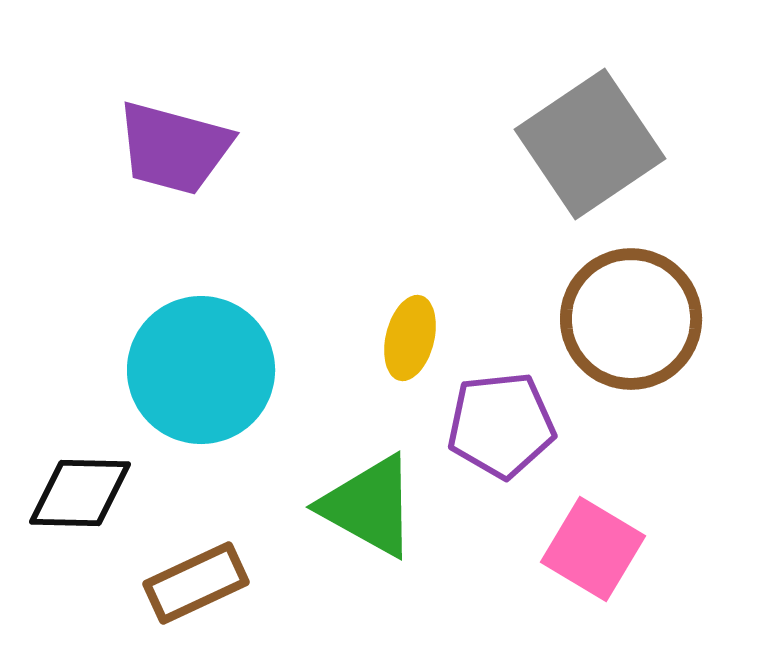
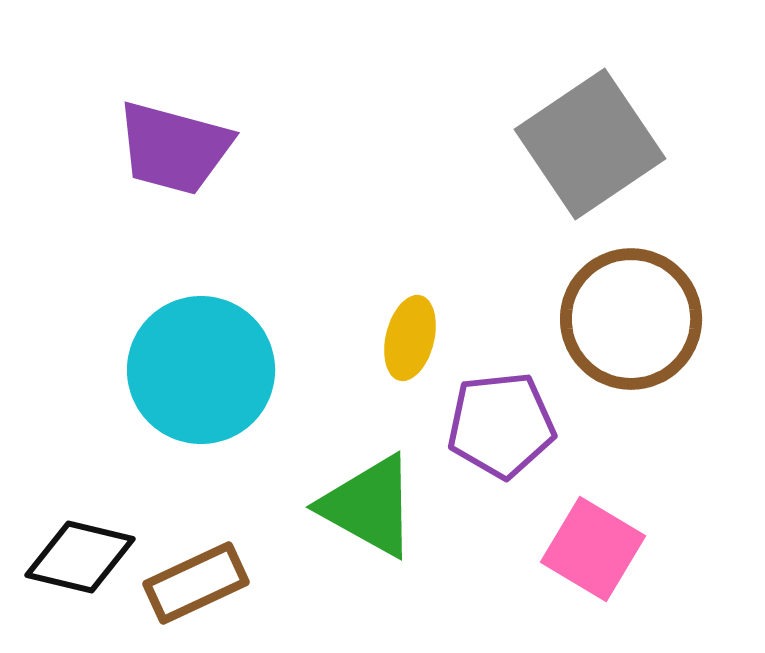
black diamond: moved 64 px down; rotated 12 degrees clockwise
